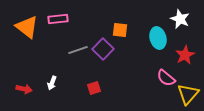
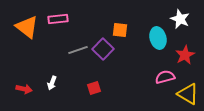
pink semicircle: moved 1 px left, 1 px up; rotated 126 degrees clockwise
yellow triangle: rotated 40 degrees counterclockwise
